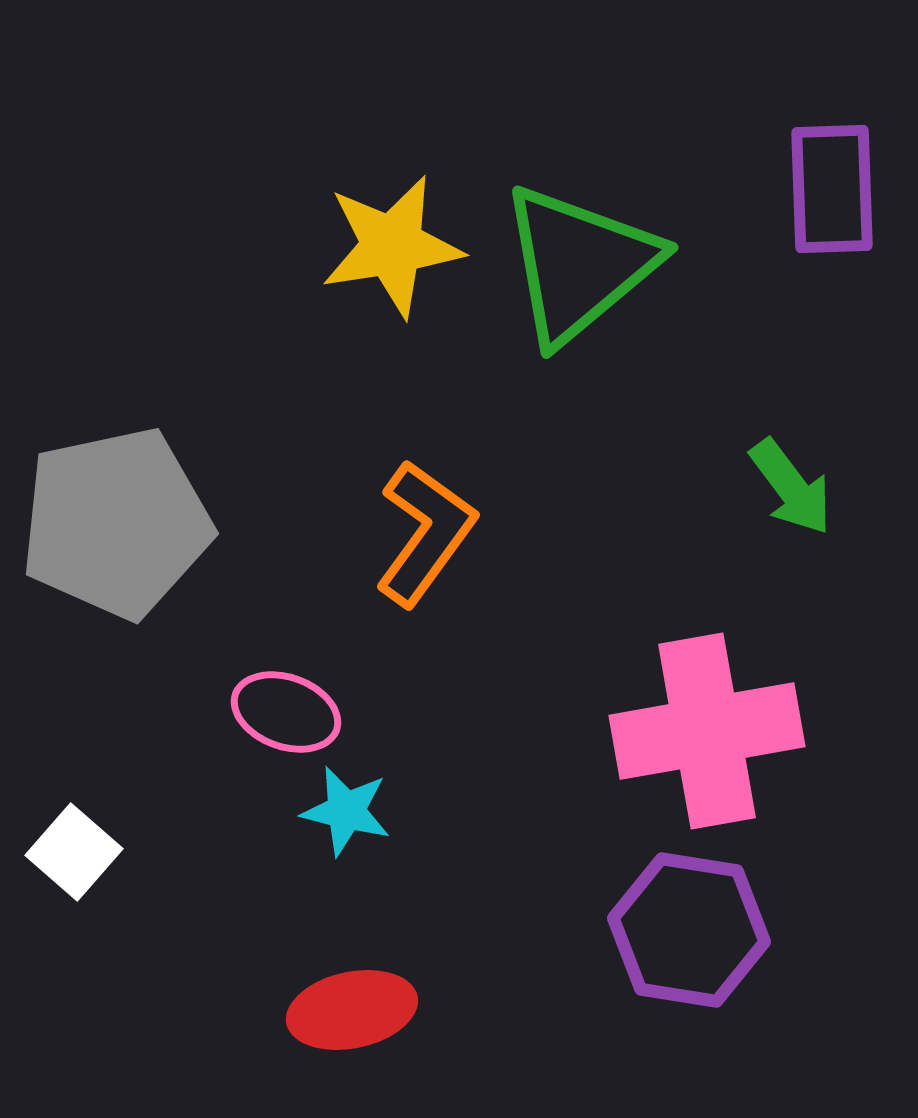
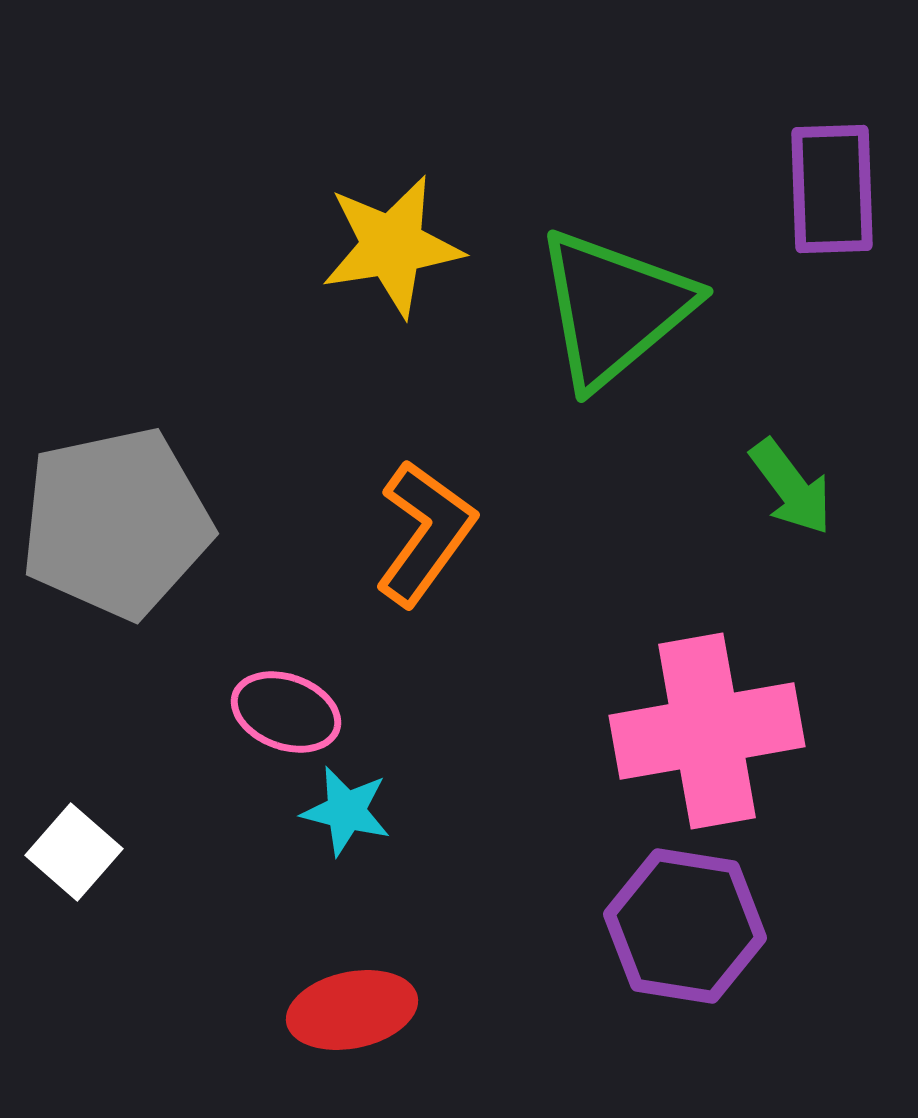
green triangle: moved 35 px right, 44 px down
purple hexagon: moved 4 px left, 4 px up
